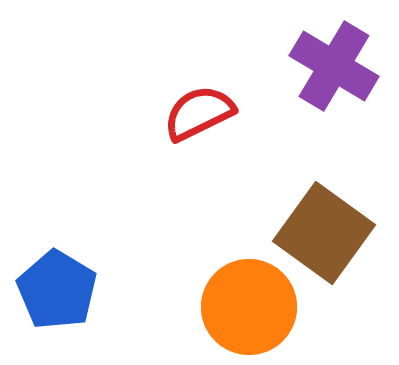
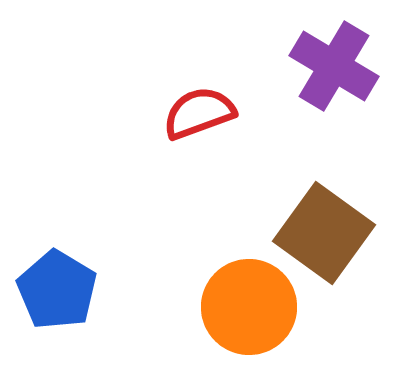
red semicircle: rotated 6 degrees clockwise
